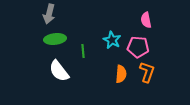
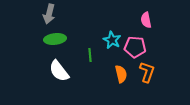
pink pentagon: moved 3 px left
green line: moved 7 px right, 4 px down
orange semicircle: rotated 18 degrees counterclockwise
